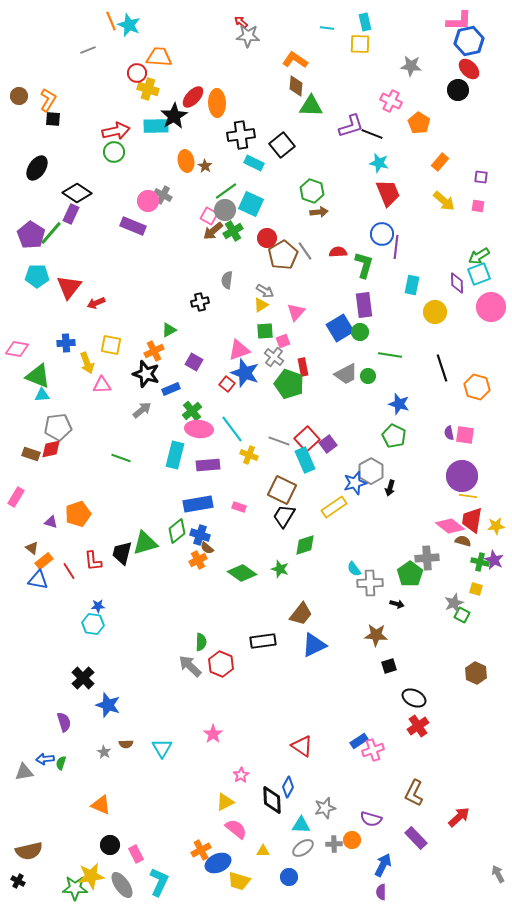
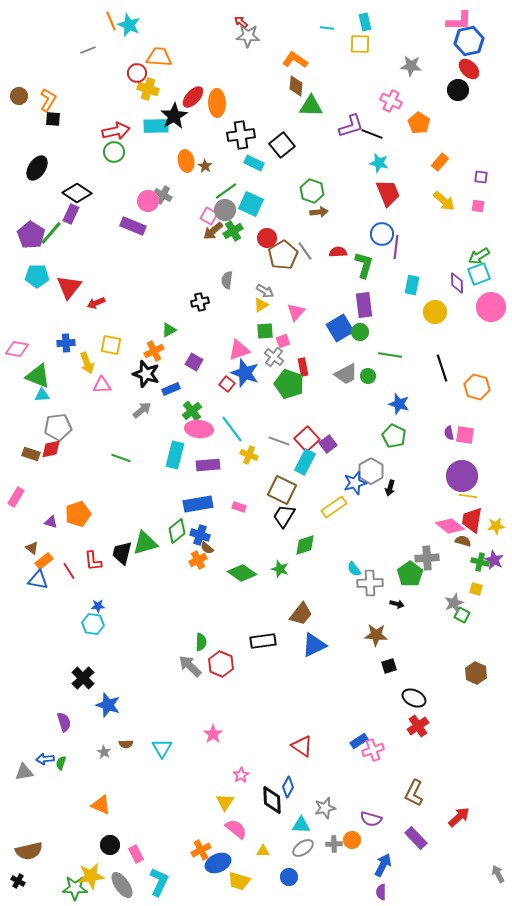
cyan rectangle at (305, 460): moved 2 px down; rotated 50 degrees clockwise
yellow triangle at (225, 802): rotated 30 degrees counterclockwise
